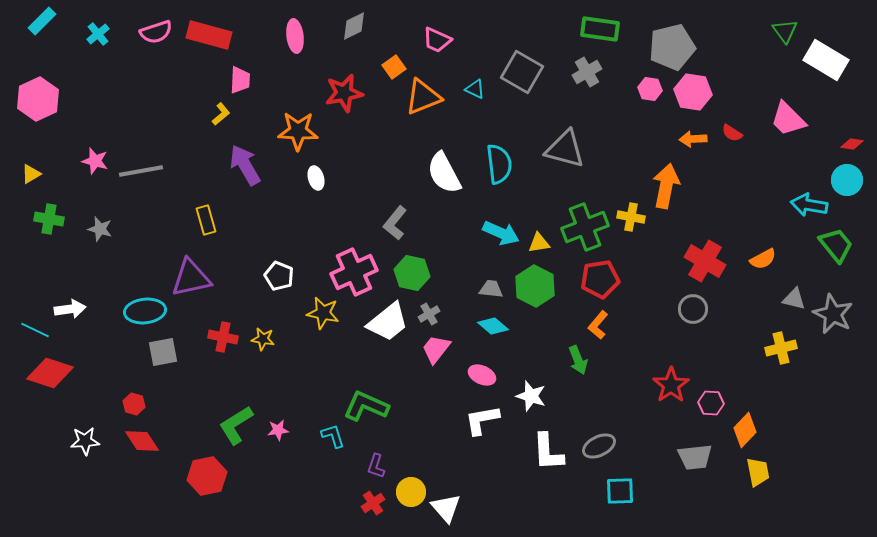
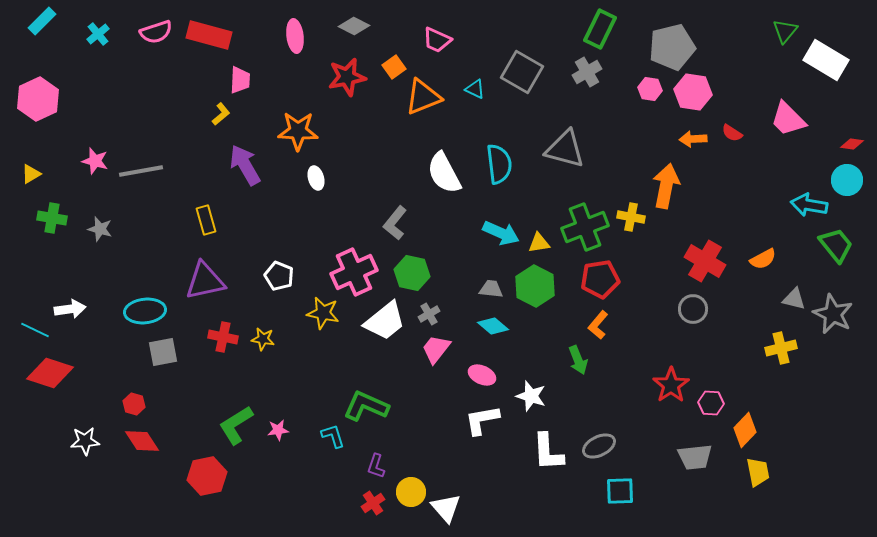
gray diamond at (354, 26): rotated 52 degrees clockwise
green rectangle at (600, 29): rotated 72 degrees counterclockwise
green triangle at (785, 31): rotated 16 degrees clockwise
red star at (344, 93): moved 3 px right, 16 px up
green cross at (49, 219): moved 3 px right, 1 px up
purple triangle at (191, 278): moved 14 px right, 3 px down
white trapezoid at (388, 322): moved 3 px left, 1 px up
